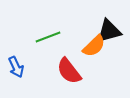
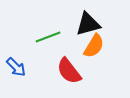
black triangle: moved 21 px left, 7 px up
orange semicircle: rotated 15 degrees counterclockwise
blue arrow: rotated 20 degrees counterclockwise
